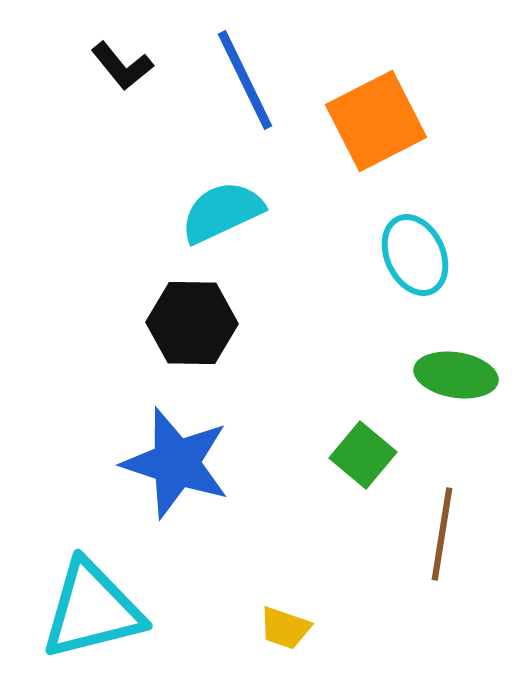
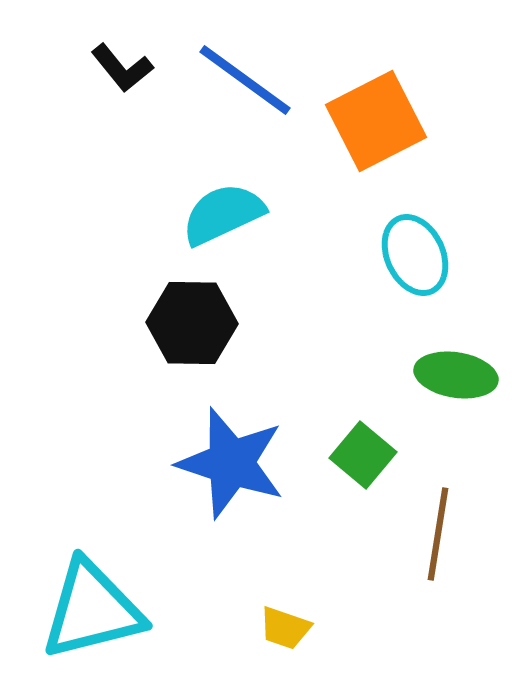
black L-shape: moved 2 px down
blue line: rotated 28 degrees counterclockwise
cyan semicircle: moved 1 px right, 2 px down
blue star: moved 55 px right
brown line: moved 4 px left
